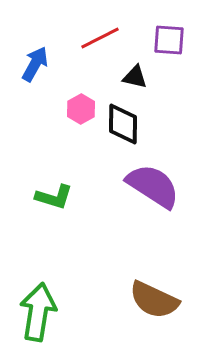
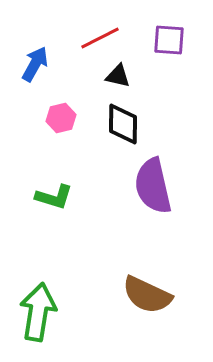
black triangle: moved 17 px left, 1 px up
pink hexagon: moved 20 px left, 9 px down; rotated 16 degrees clockwise
purple semicircle: rotated 136 degrees counterclockwise
brown semicircle: moved 7 px left, 5 px up
